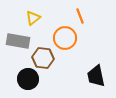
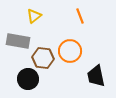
yellow triangle: moved 1 px right, 2 px up
orange circle: moved 5 px right, 13 px down
